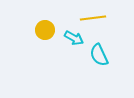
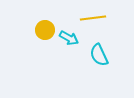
cyan arrow: moved 5 px left
